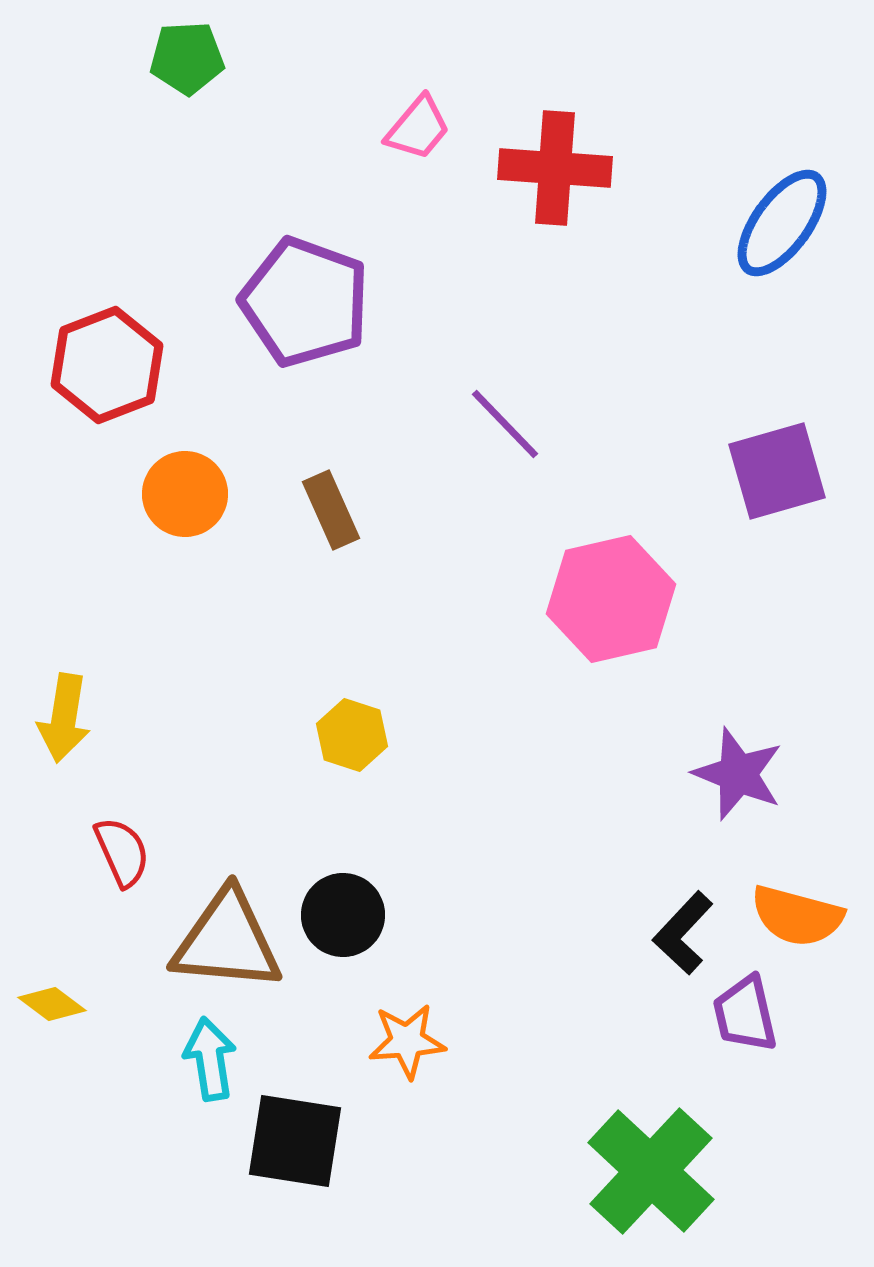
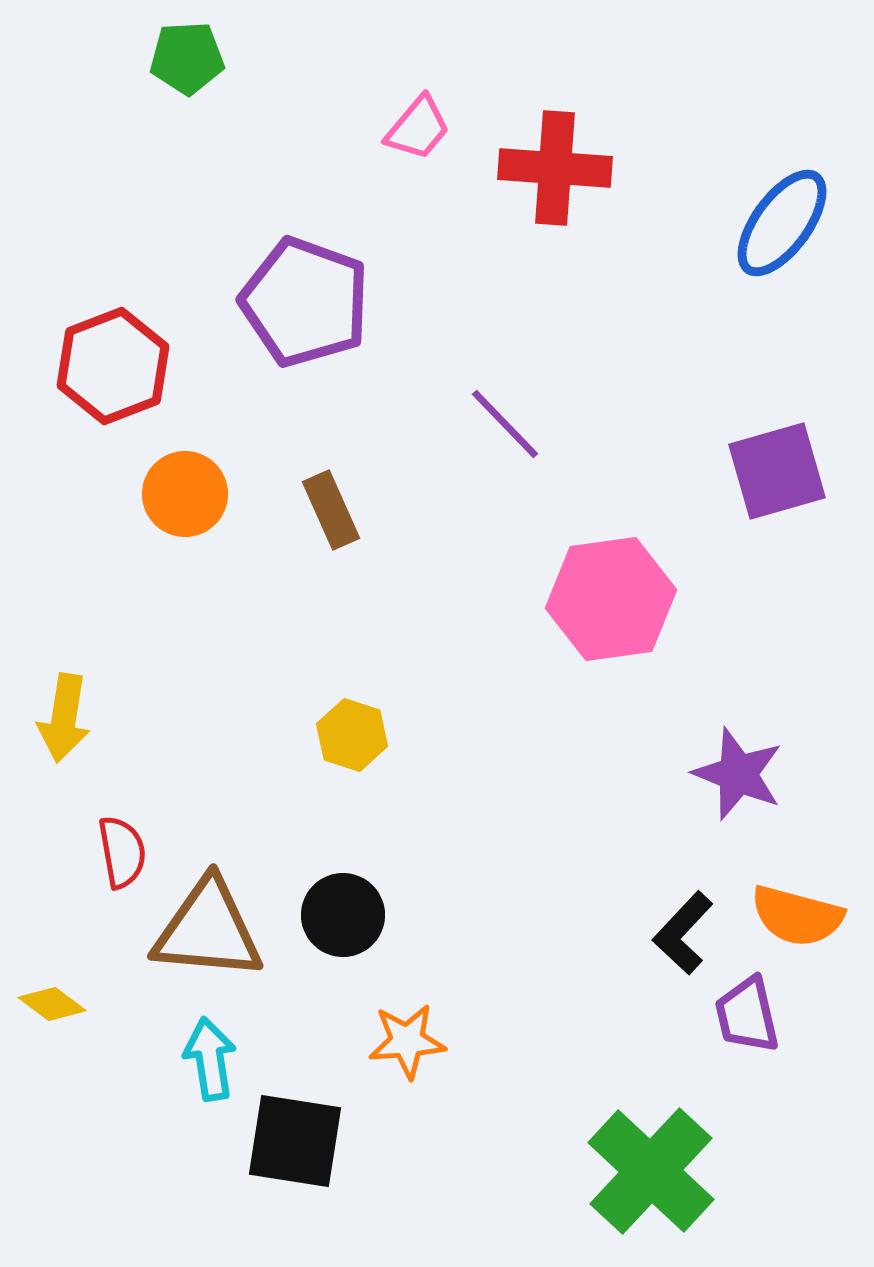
red hexagon: moved 6 px right, 1 px down
pink hexagon: rotated 5 degrees clockwise
red semicircle: rotated 14 degrees clockwise
brown triangle: moved 19 px left, 11 px up
purple trapezoid: moved 2 px right, 1 px down
